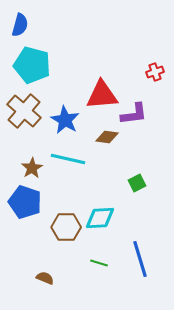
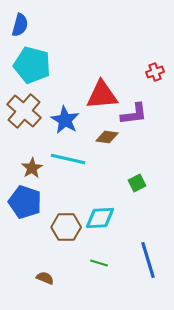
blue line: moved 8 px right, 1 px down
